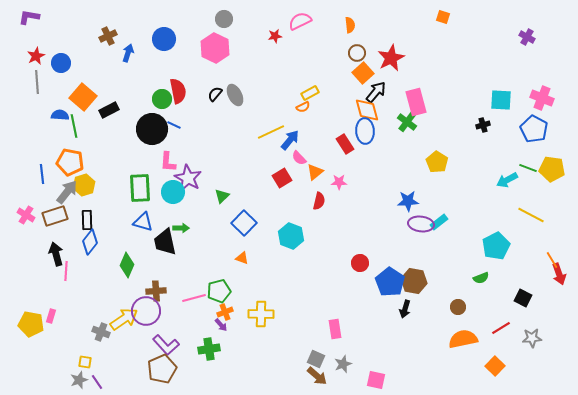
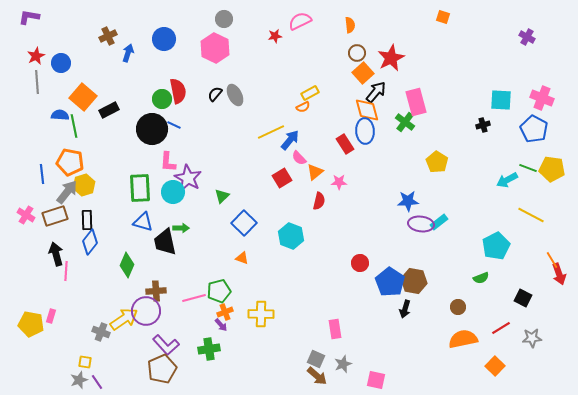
green cross at (407, 122): moved 2 px left
